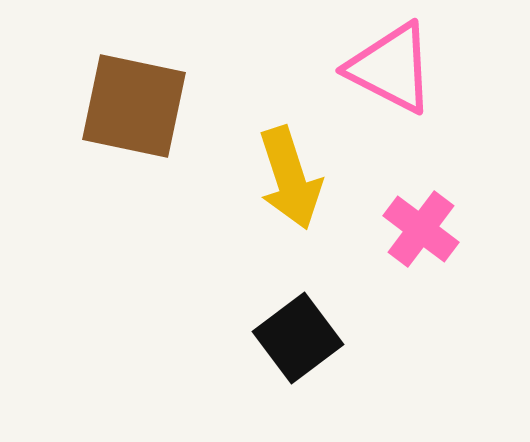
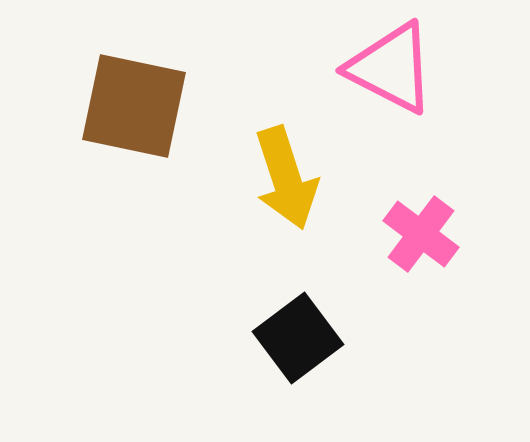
yellow arrow: moved 4 px left
pink cross: moved 5 px down
